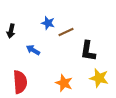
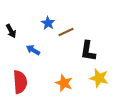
blue star: rotated 16 degrees clockwise
black arrow: rotated 40 degrees counterclockwise
